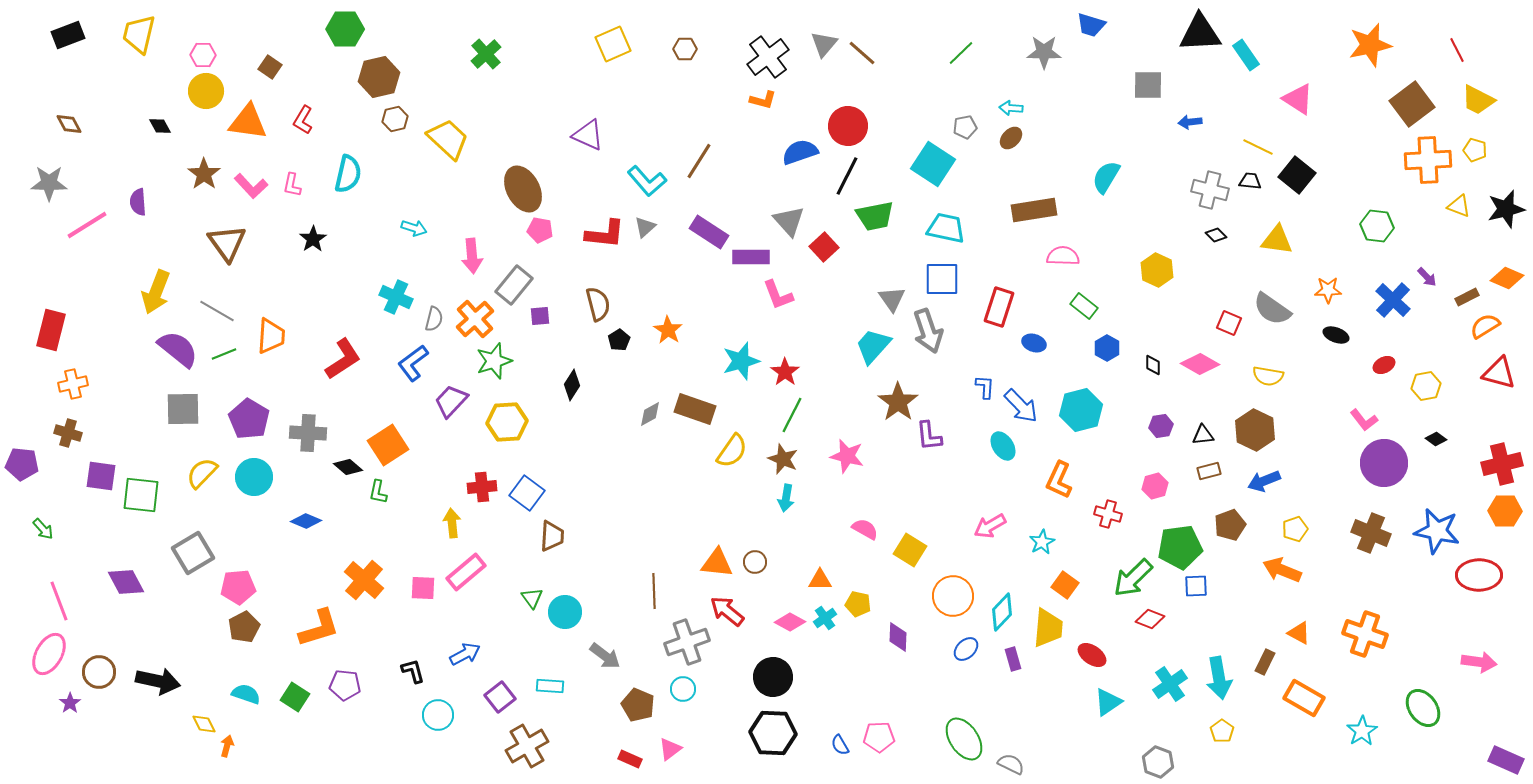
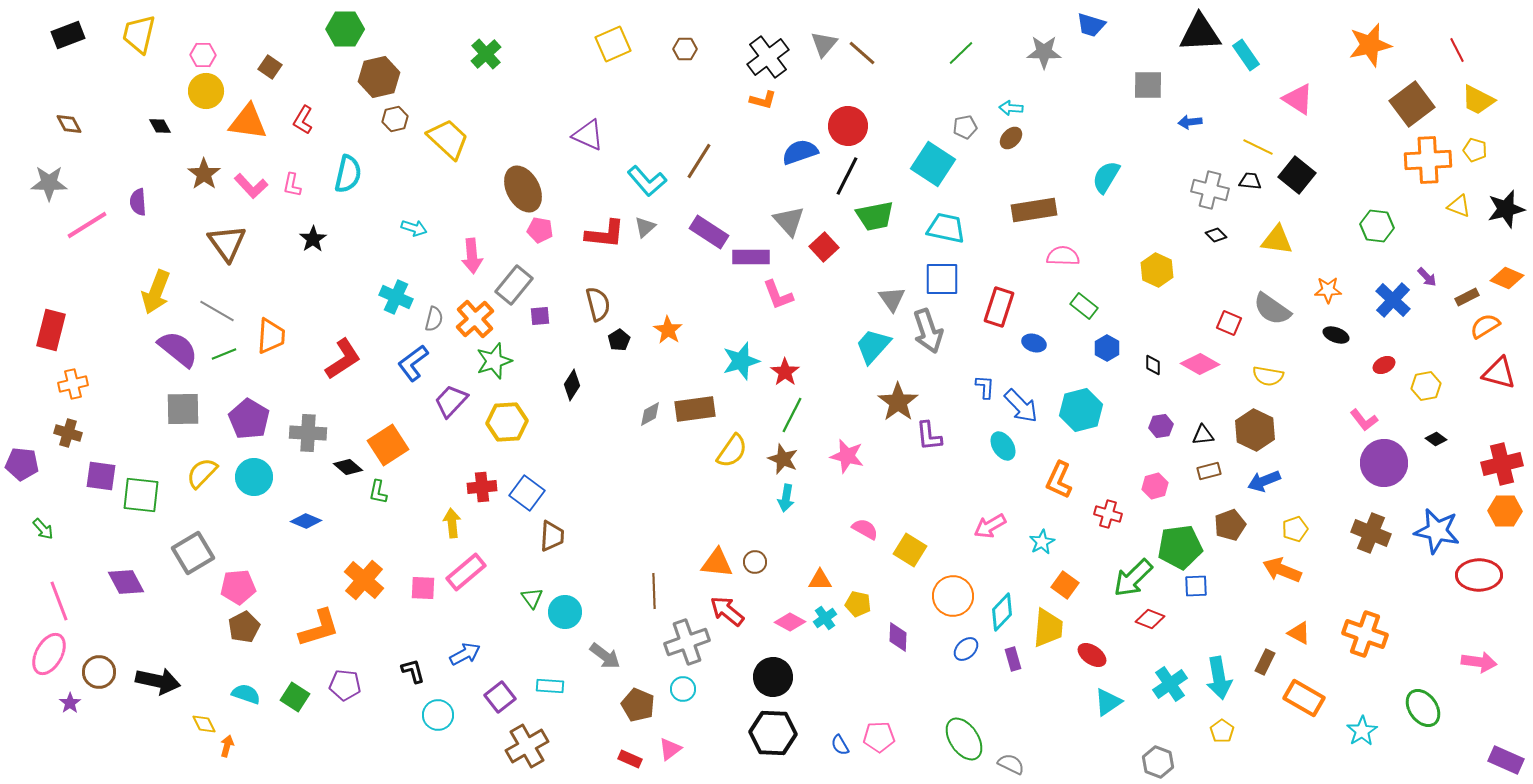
brown rectangle at (695, 409): rotated 27 degrees counterclockwise
